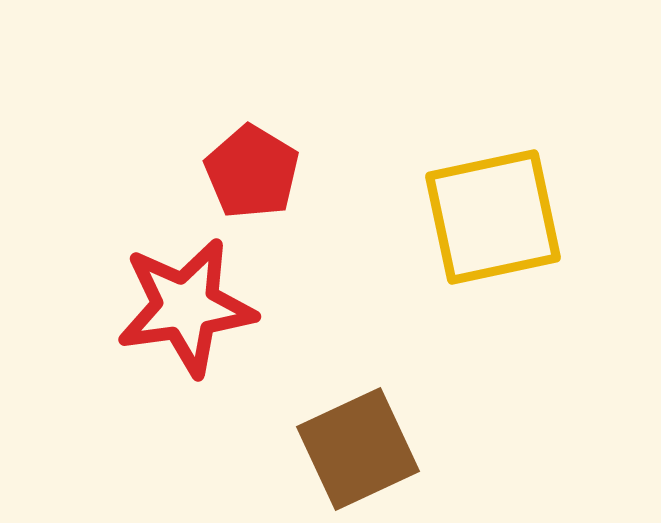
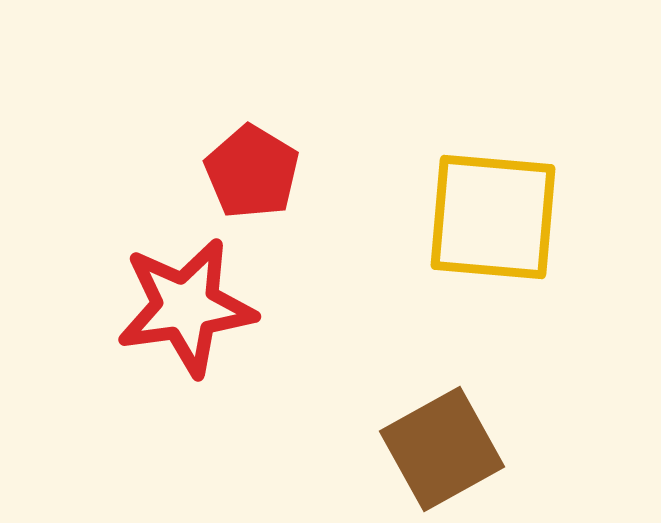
yellow square: rotated 17 degrees clockwise
brown square: moved 84 px right; rotated 4 degrees counterclockwise
